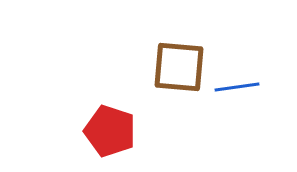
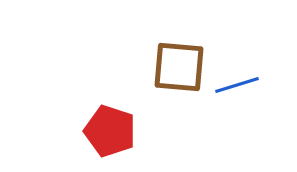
blue line: moved 2 px up; rotated 9 degrees counterclockwise
